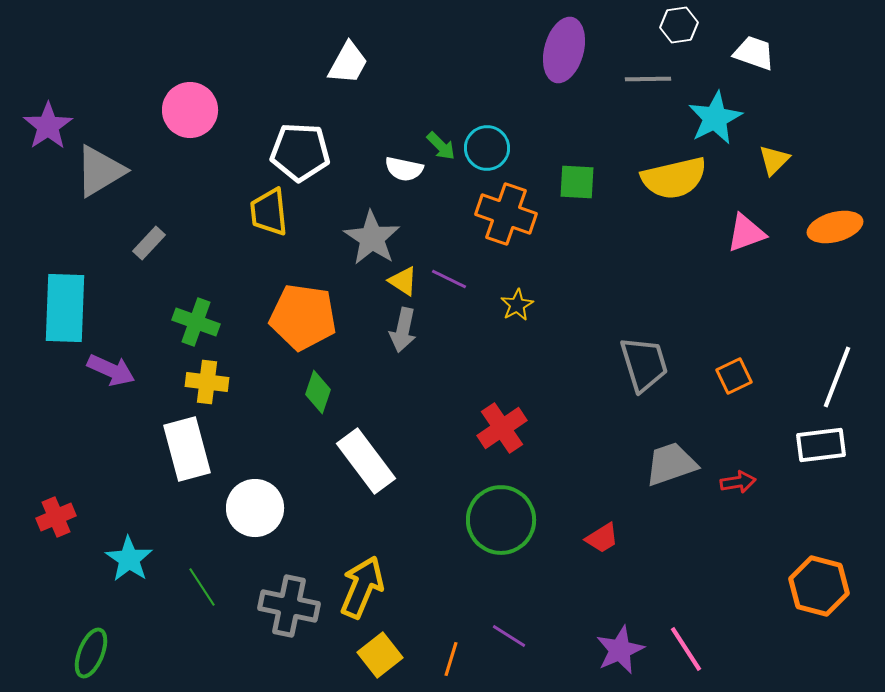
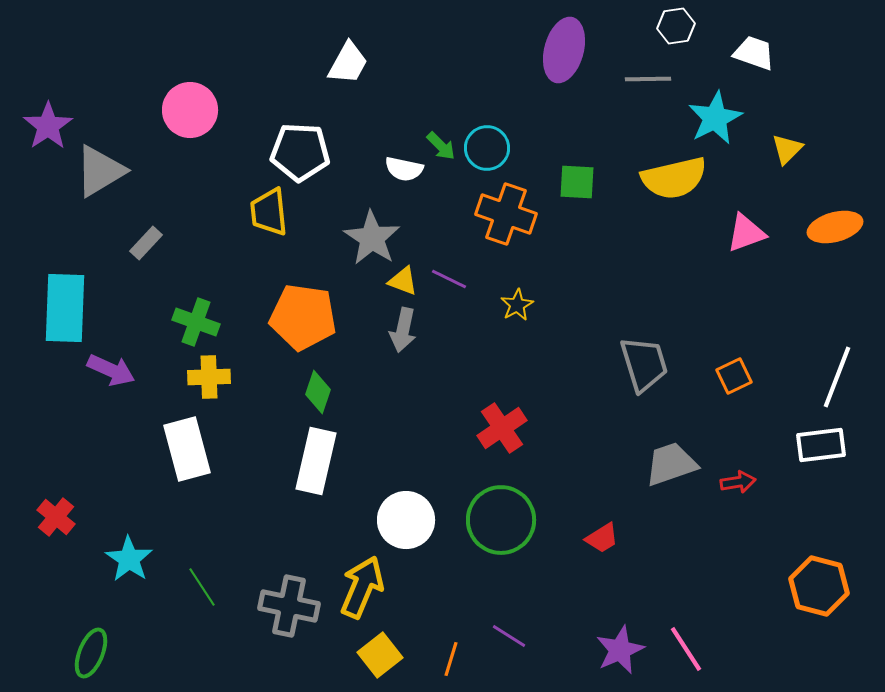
white hexagon at (679, 25): moved 3 px left, 1 px down
yellow triangle at (774, 160): moved 13 px right, 11 px up
gray rectangle at (149, 243): moved 3 px left
yellow triangle at (403, 281): rotated 12 degrees counterclockwise
yellow cross at (207, 382): moved 2 px right, 5 px up; rotated 9 degrees counterclockwise
white rectangle at (366, 461): moved 50 px left; rotated 50 degrees clockwise
white circle at (255, 508): moved 151 px right, 12 px down
red cross at (56, 517): rotated 27 degrees counterclockwise
